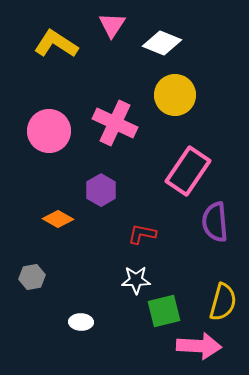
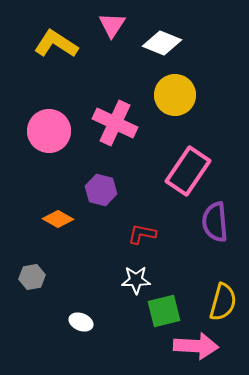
purple hexagon: rotated 16 degrees counterclockwise
white ellipse: rotated 20 degrees clockwise
pink arrow: moved 3 px left
